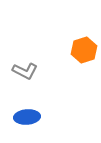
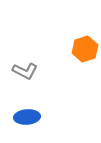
orange hexagon: moved 1 px right, 1 px up
